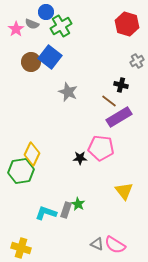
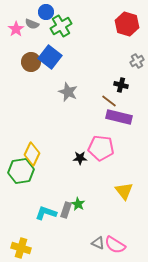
purple rectangle: rotated 45 degrees clockwise
gray triangle: moved 1 px right, 1 px up
